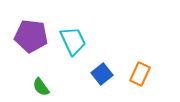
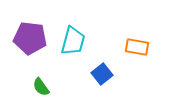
purple pentagon: moved 1 px left, 2 px down
cyan trapezoid: rotated 40 degrees clockwise
orange rectangle: moved 3 px left, 27 px up; rotated 75 degrees clockwise
